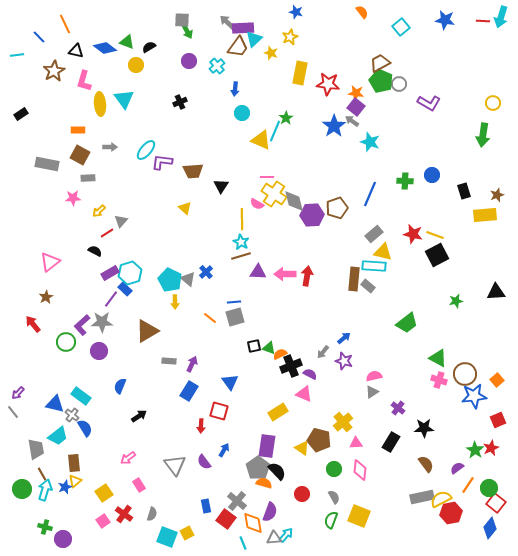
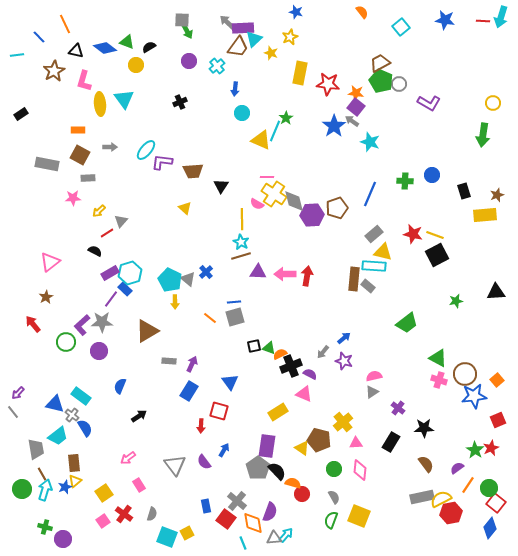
orange semicircle at (264, 483): moved 29 px right
